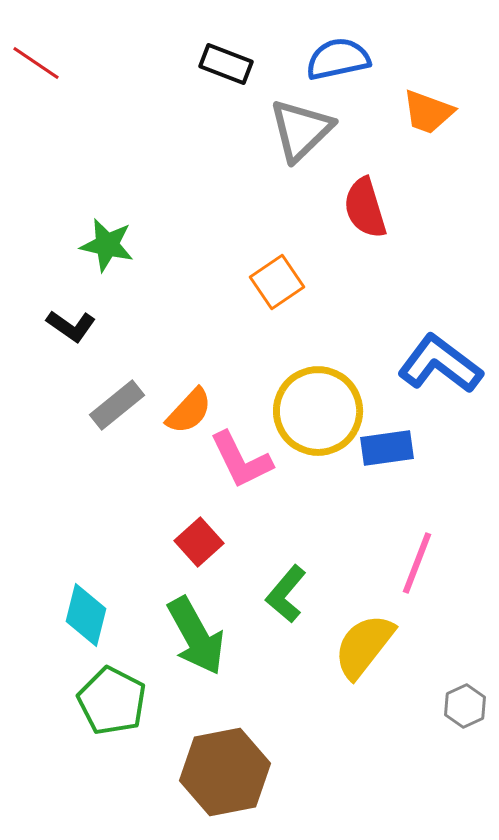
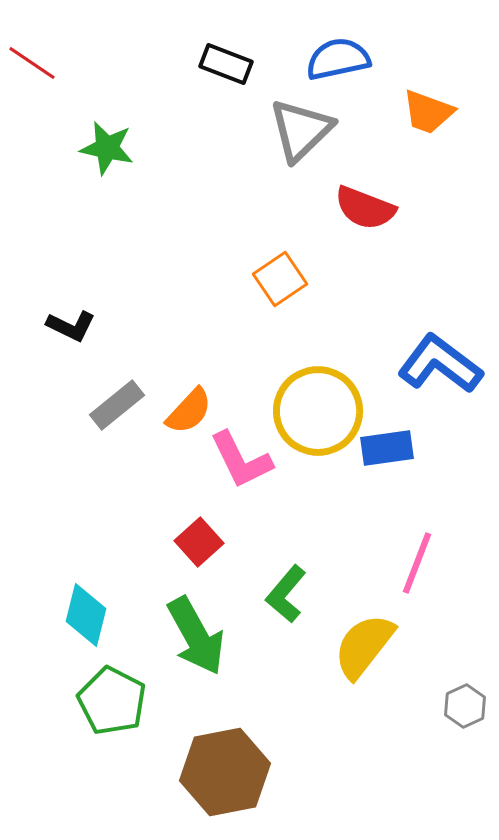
red line: moved 4 px left
red semicircle: rotated 52 degrees counterclockwise
green star: moved 97 px up
orange square: moved 3 px right, 3 px up
black L-shape: rotated 9 degrees counterclockwise
